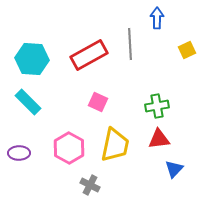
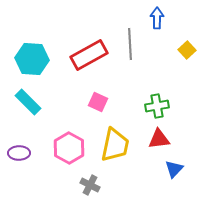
yellow square: rotated 18 degrees counterclockwise
